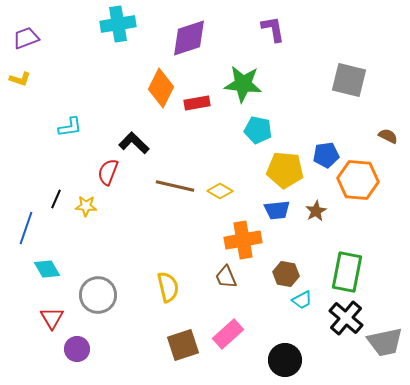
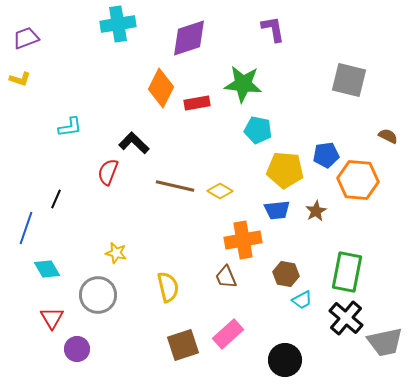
yellow star: moved 30 px right, 47 px down; rotated 10 degrees clockwise
